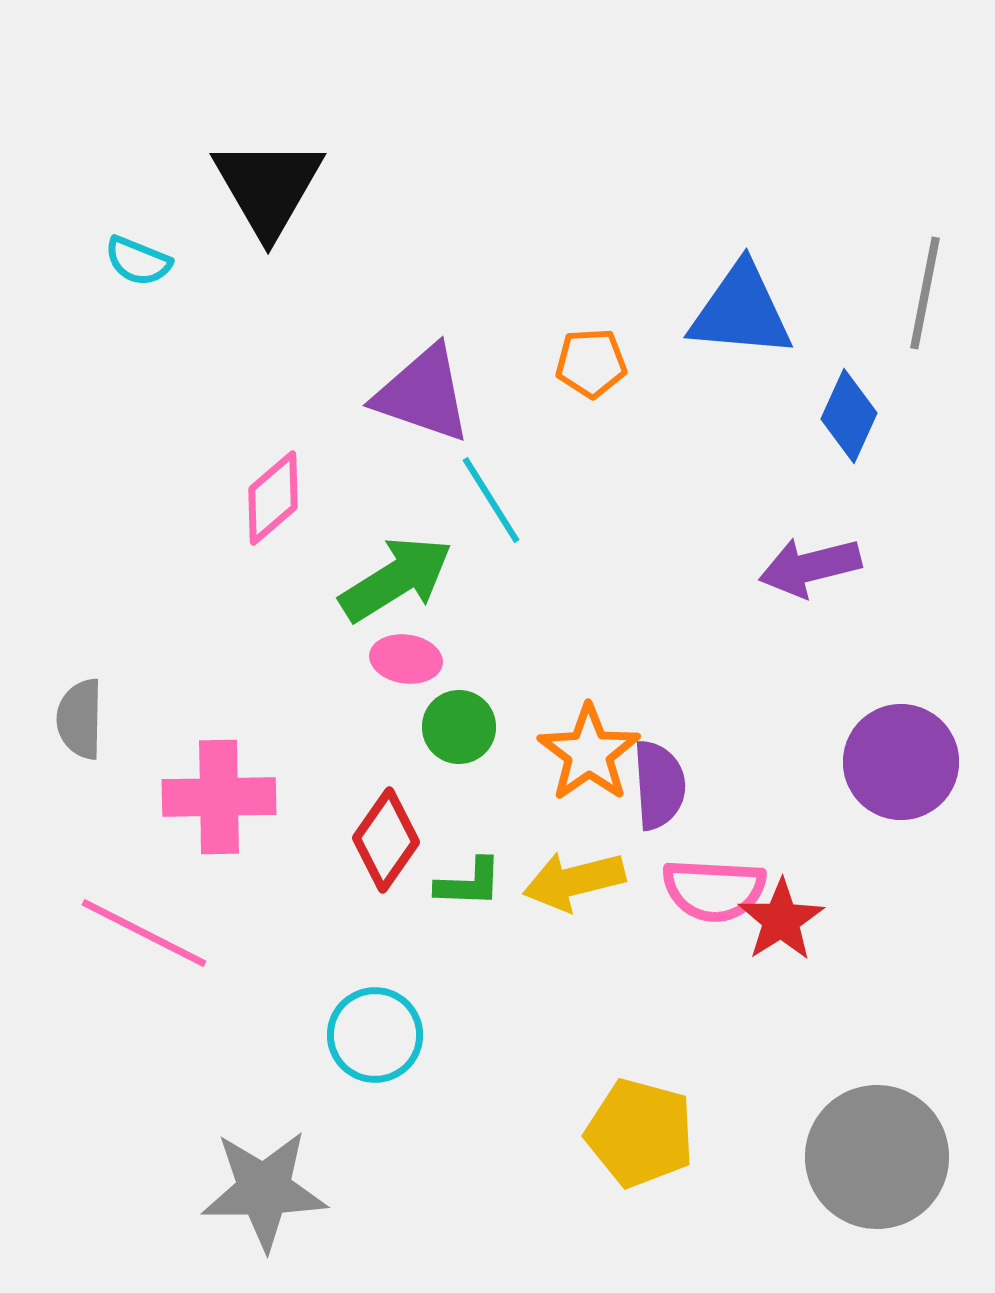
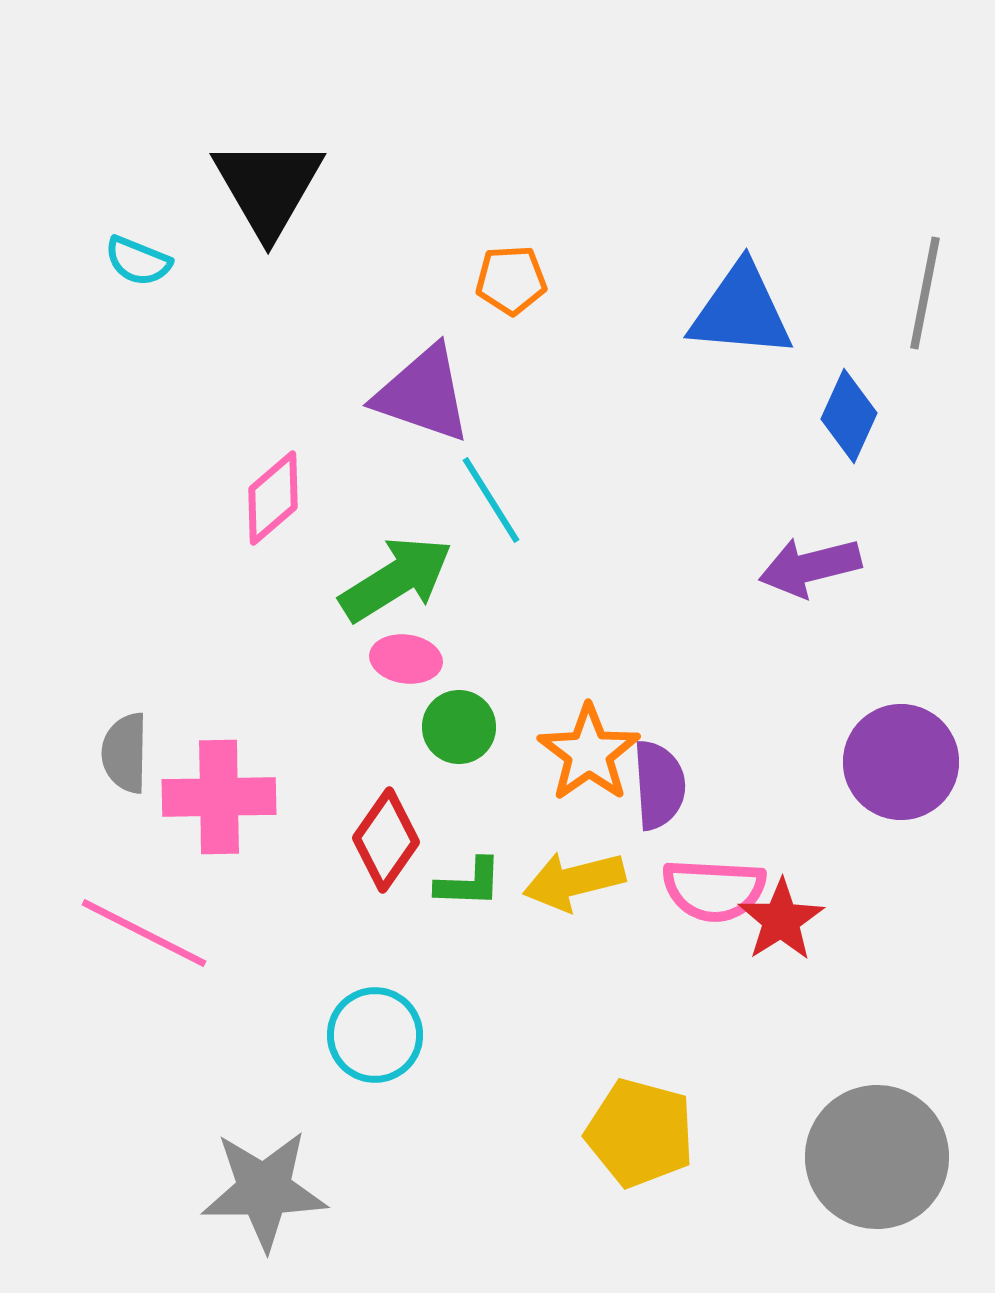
orange pentagon: moved 80 px left, 83 px up
gray semicircle: moved 45 px right, 34 px down
